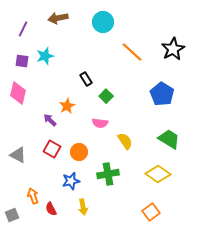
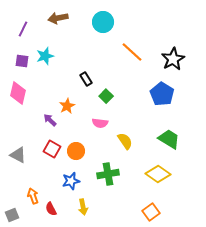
black star: moved 10 px down
orange circle: moved 3 px left, 1 px up
